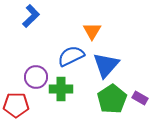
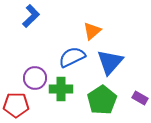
orange triangle: rotated 18 degrees clockwise
blue semicircle: moved 1 px right, 1 px down
blue triangle: moved 4 px right, 3 px up
purple circle: moved 1 px left, 1 px down
green pentagon: moved 10 px left, 1 px down
